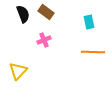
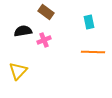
black semicircle: moved 17 px down; rotated 78 degrees counterclockwise
